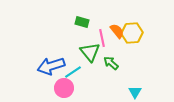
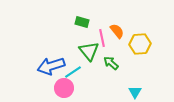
yellow hexagon: moved 8 px right, 11 px down
green triangle: moved 1 px left, 1 px up
